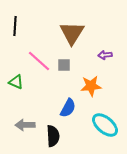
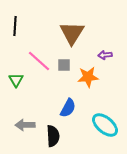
green triangle: moved 2 px up; rotated 35 degrees clockwise
orange star: moved 3 px left, 9 px up
